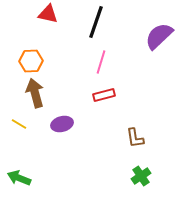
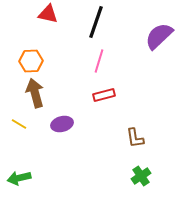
pink line: moved 2 px left, 1 px up
green arrow: rotated 35 degrees counterclockwise
